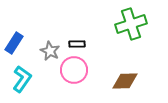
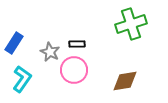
gray star: moved 1 px down
brown diamond: rotated 8 degrees counterclockwise
